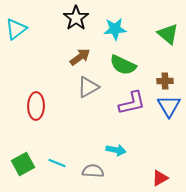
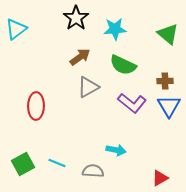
purple L-shape: rotated 52 degrees clockwise
